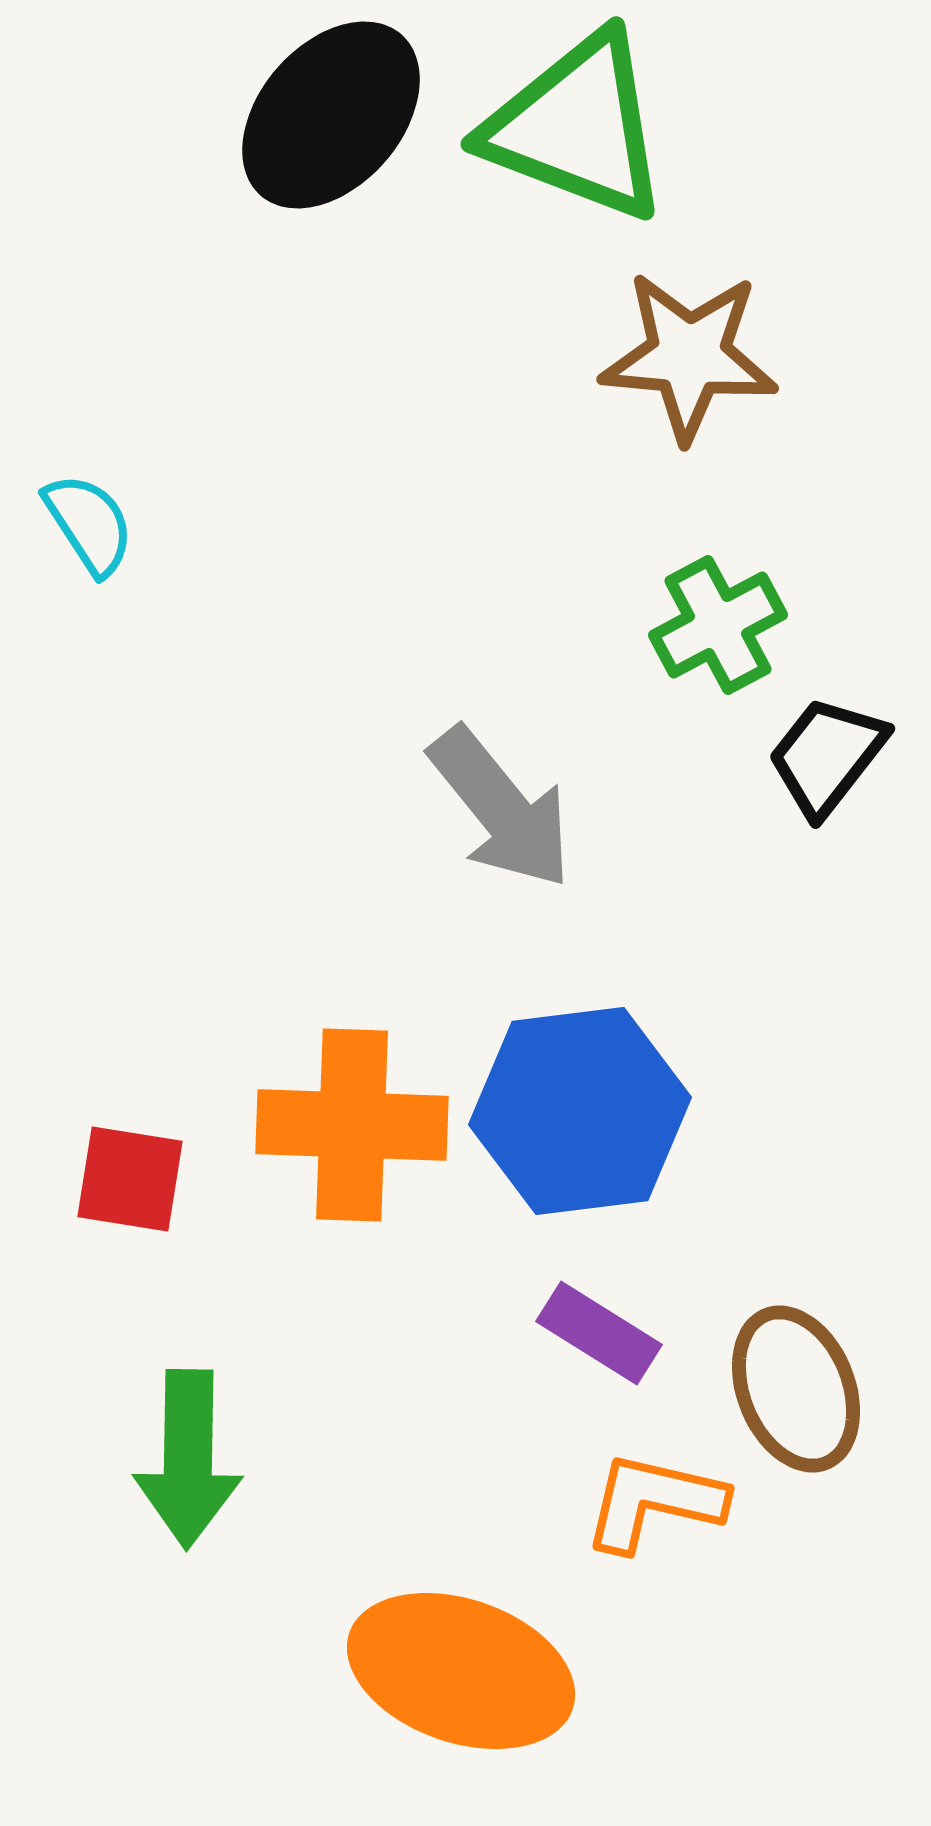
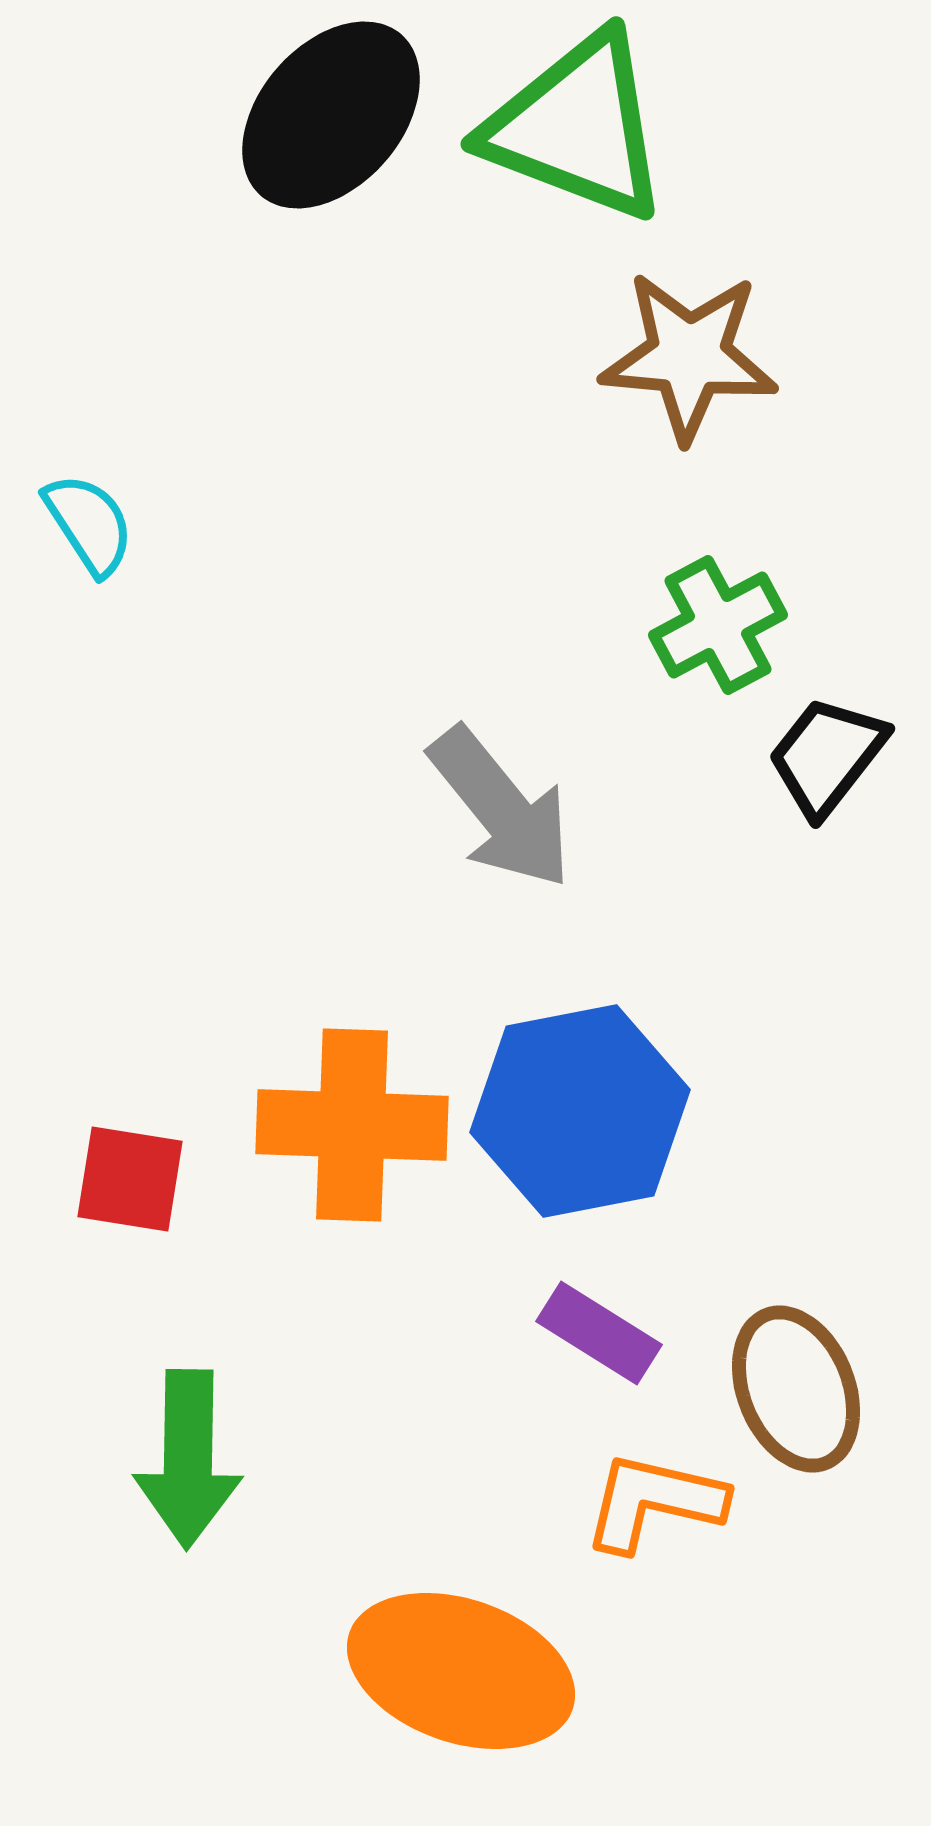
blue hexagon: rotated 4 degrees counterclockwise
